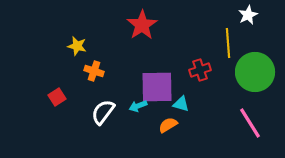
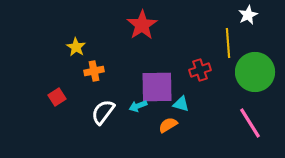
yellow star: moved 1 px left, 1 px down; rotated 18 degrees clockwise
orange cross: rotated 30 degrees counterclockwise
